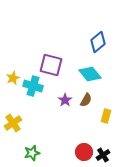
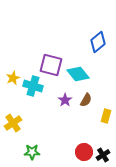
cyan diamond: moved 12 px left
green star: moved 1 px up; rotated 14 degrees clockwise
